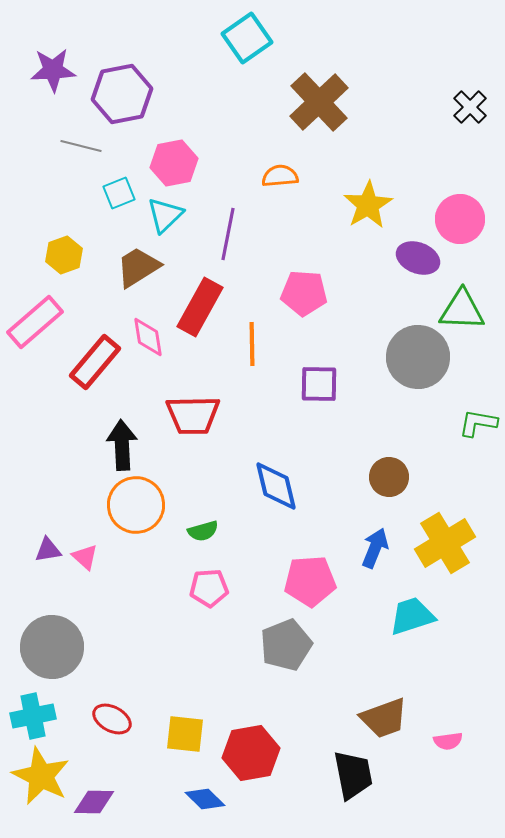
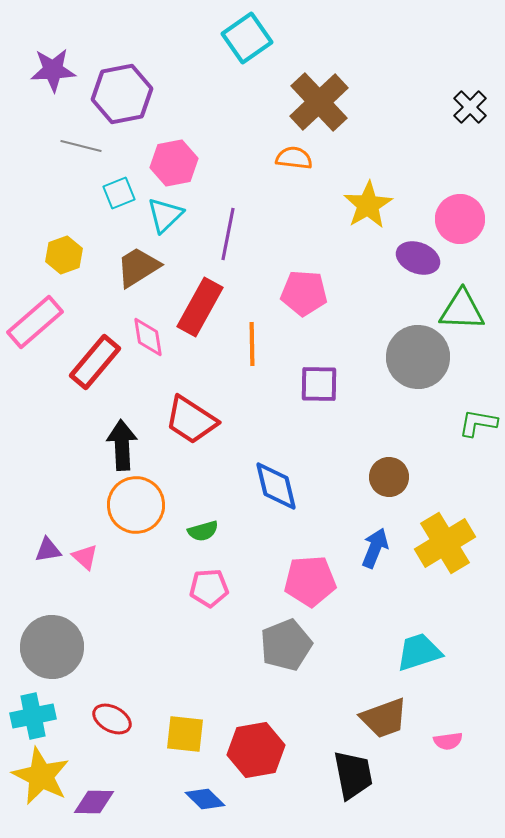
orange semicircle at (280, 176): moved 14 px right, 18 px up; rotated 12 degrees clockwise
red trapezoid at (193, 415): moved 2 px left, 5 px down; rotated 34 degrees clockwise
cyan trapezoid at (412, 616): moved 7 px right, 36 px down
red hexagon at (251, 753): moved 5 px right, 3 px up
